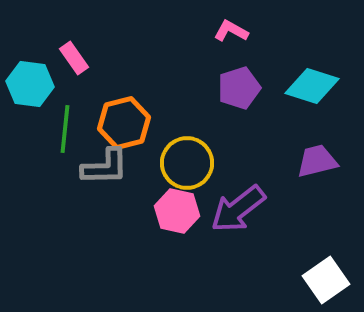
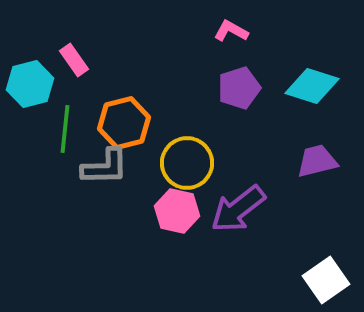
pink rectangle: moved 2 px down
cyan hexagon: rotated 21 degrees counterclockwise
